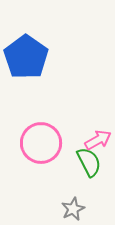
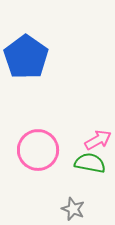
pink circle: moved 3 px left, 7 px down
green semicircle: moved 1 px right, 1 px down; rotated 52 degrees counterclockwise
gray star: rotated 25 degrees counterclockwise
